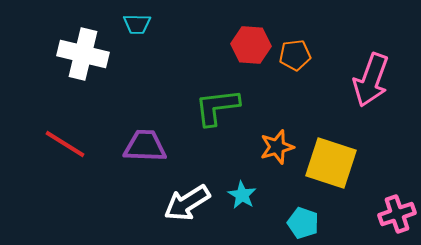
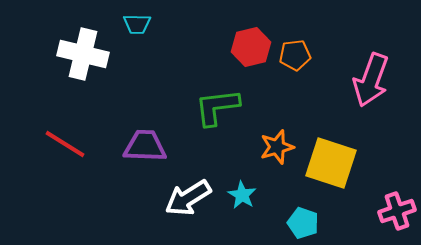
red hexagon: moved 2 px down; rotated 18 degrees counterclockwise
white arrow: moved 1 px right, 5 px up
pink cross: moved 3 px up
